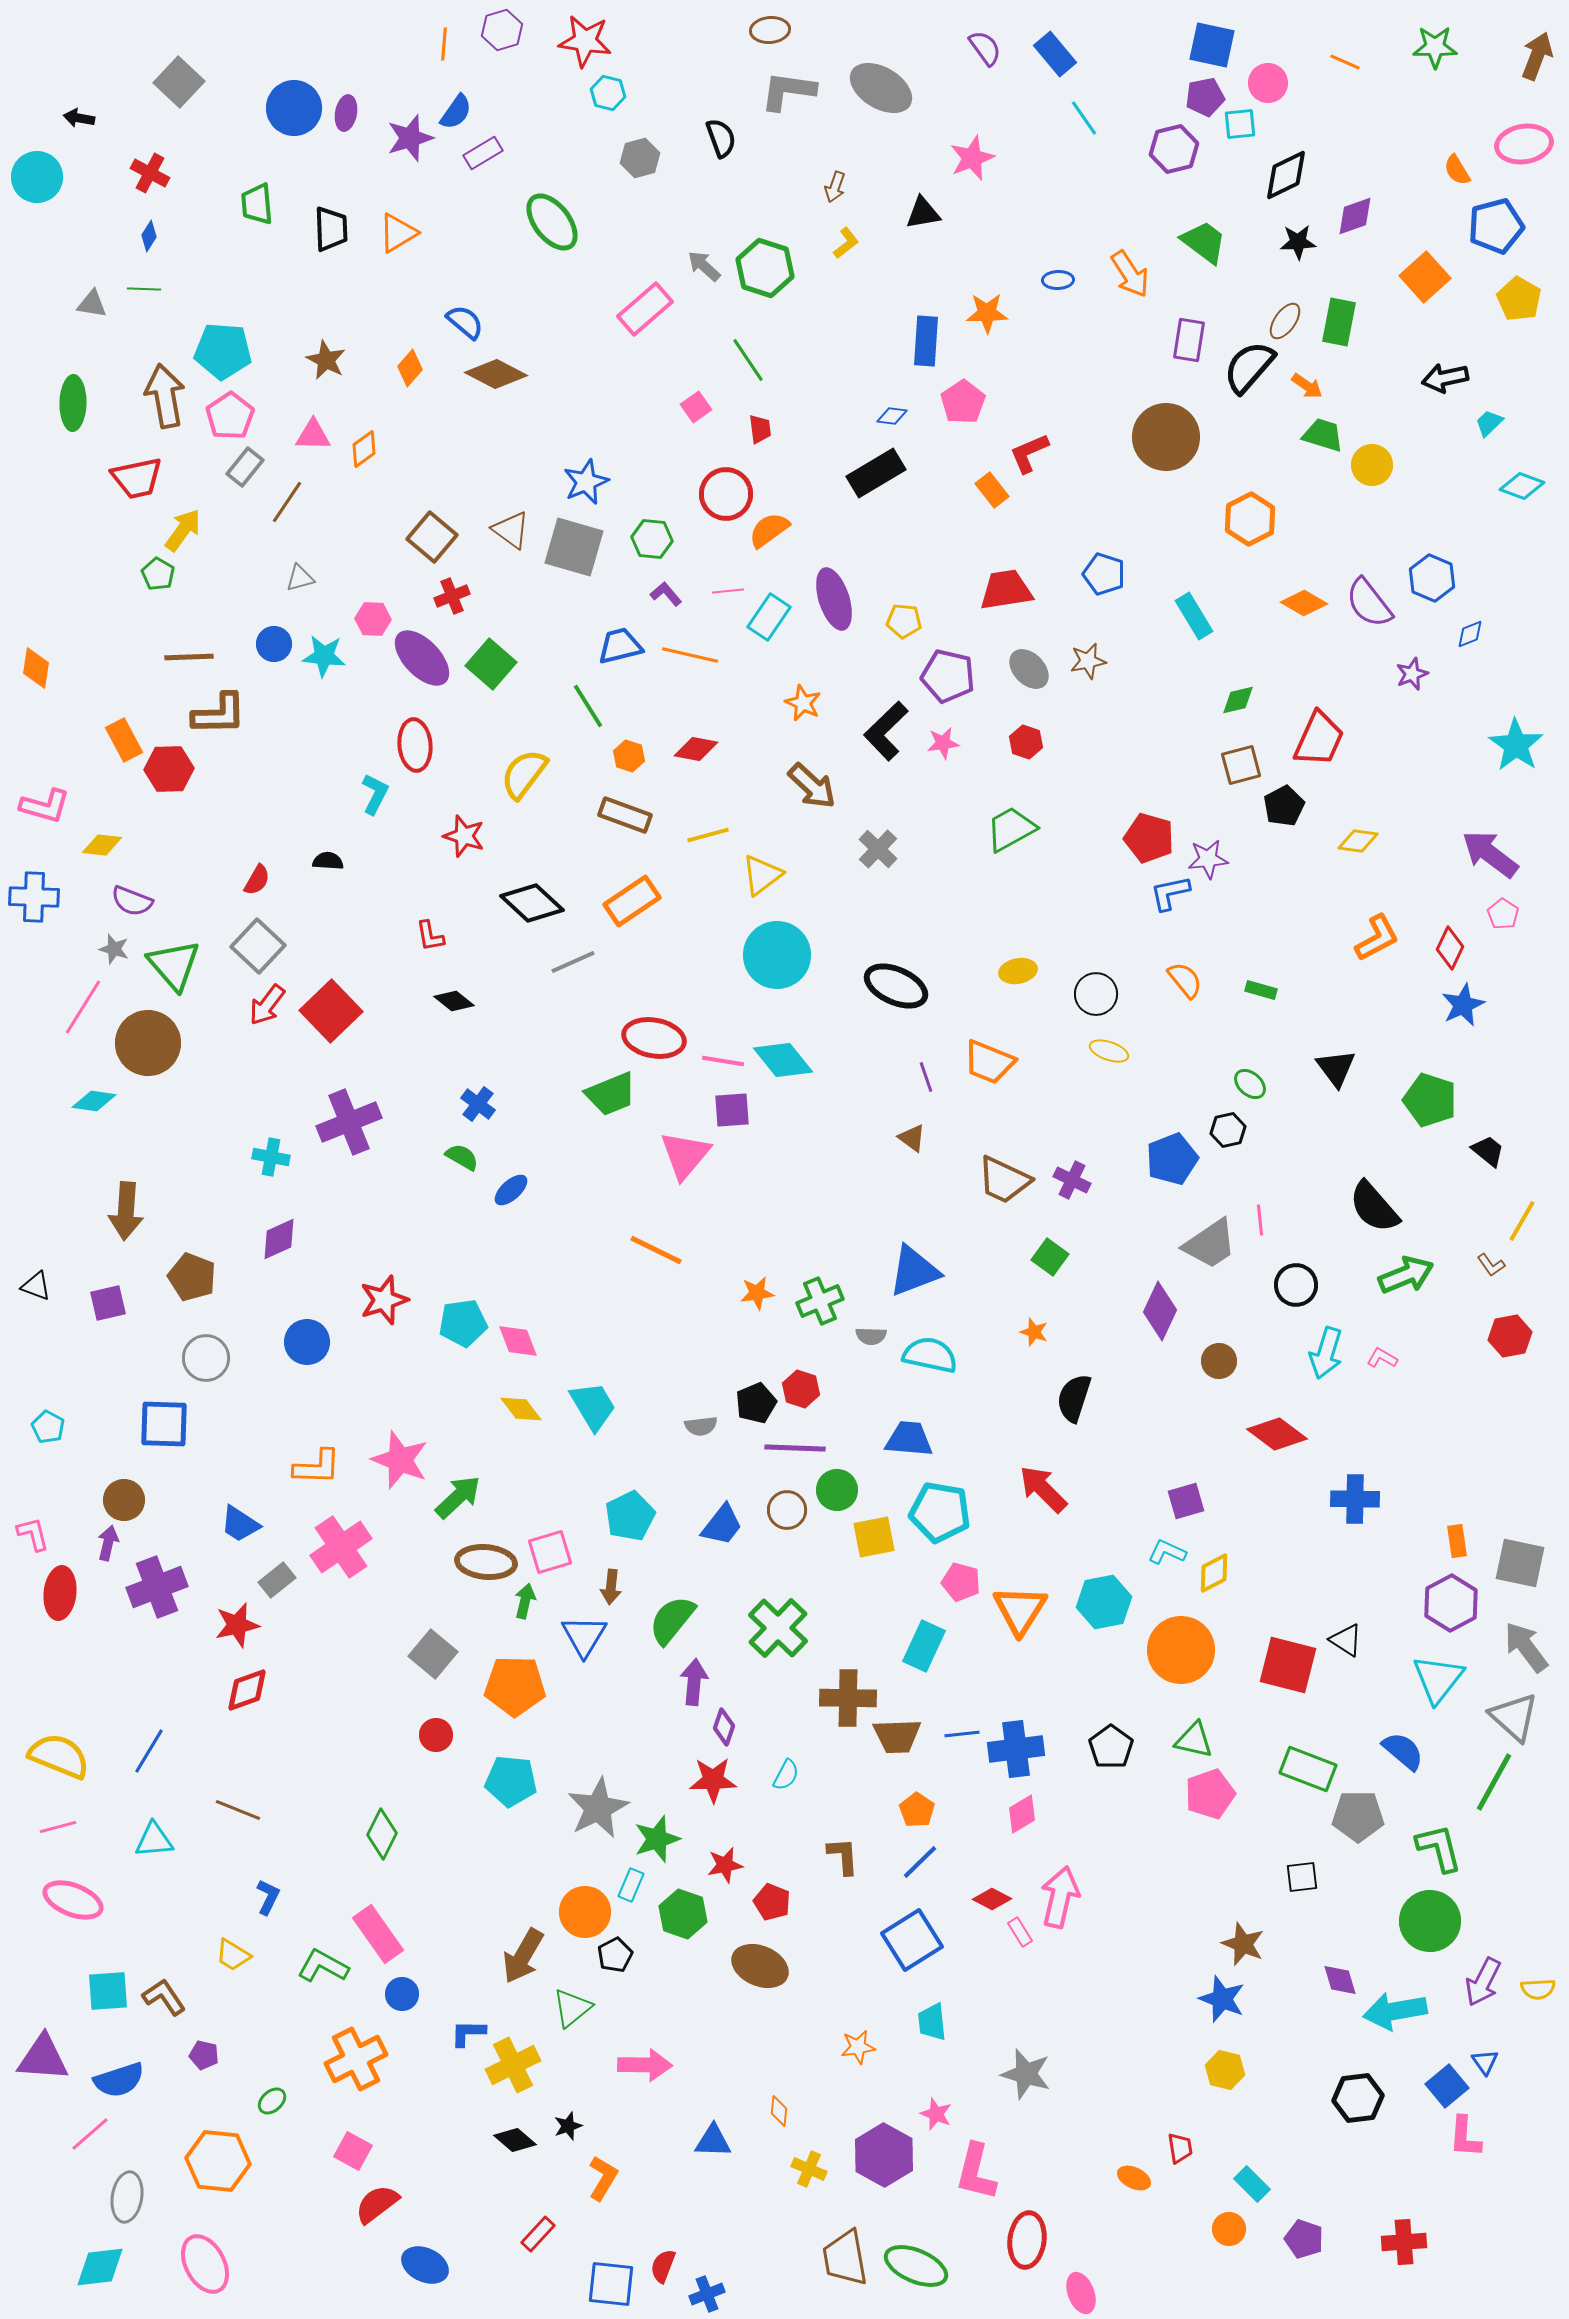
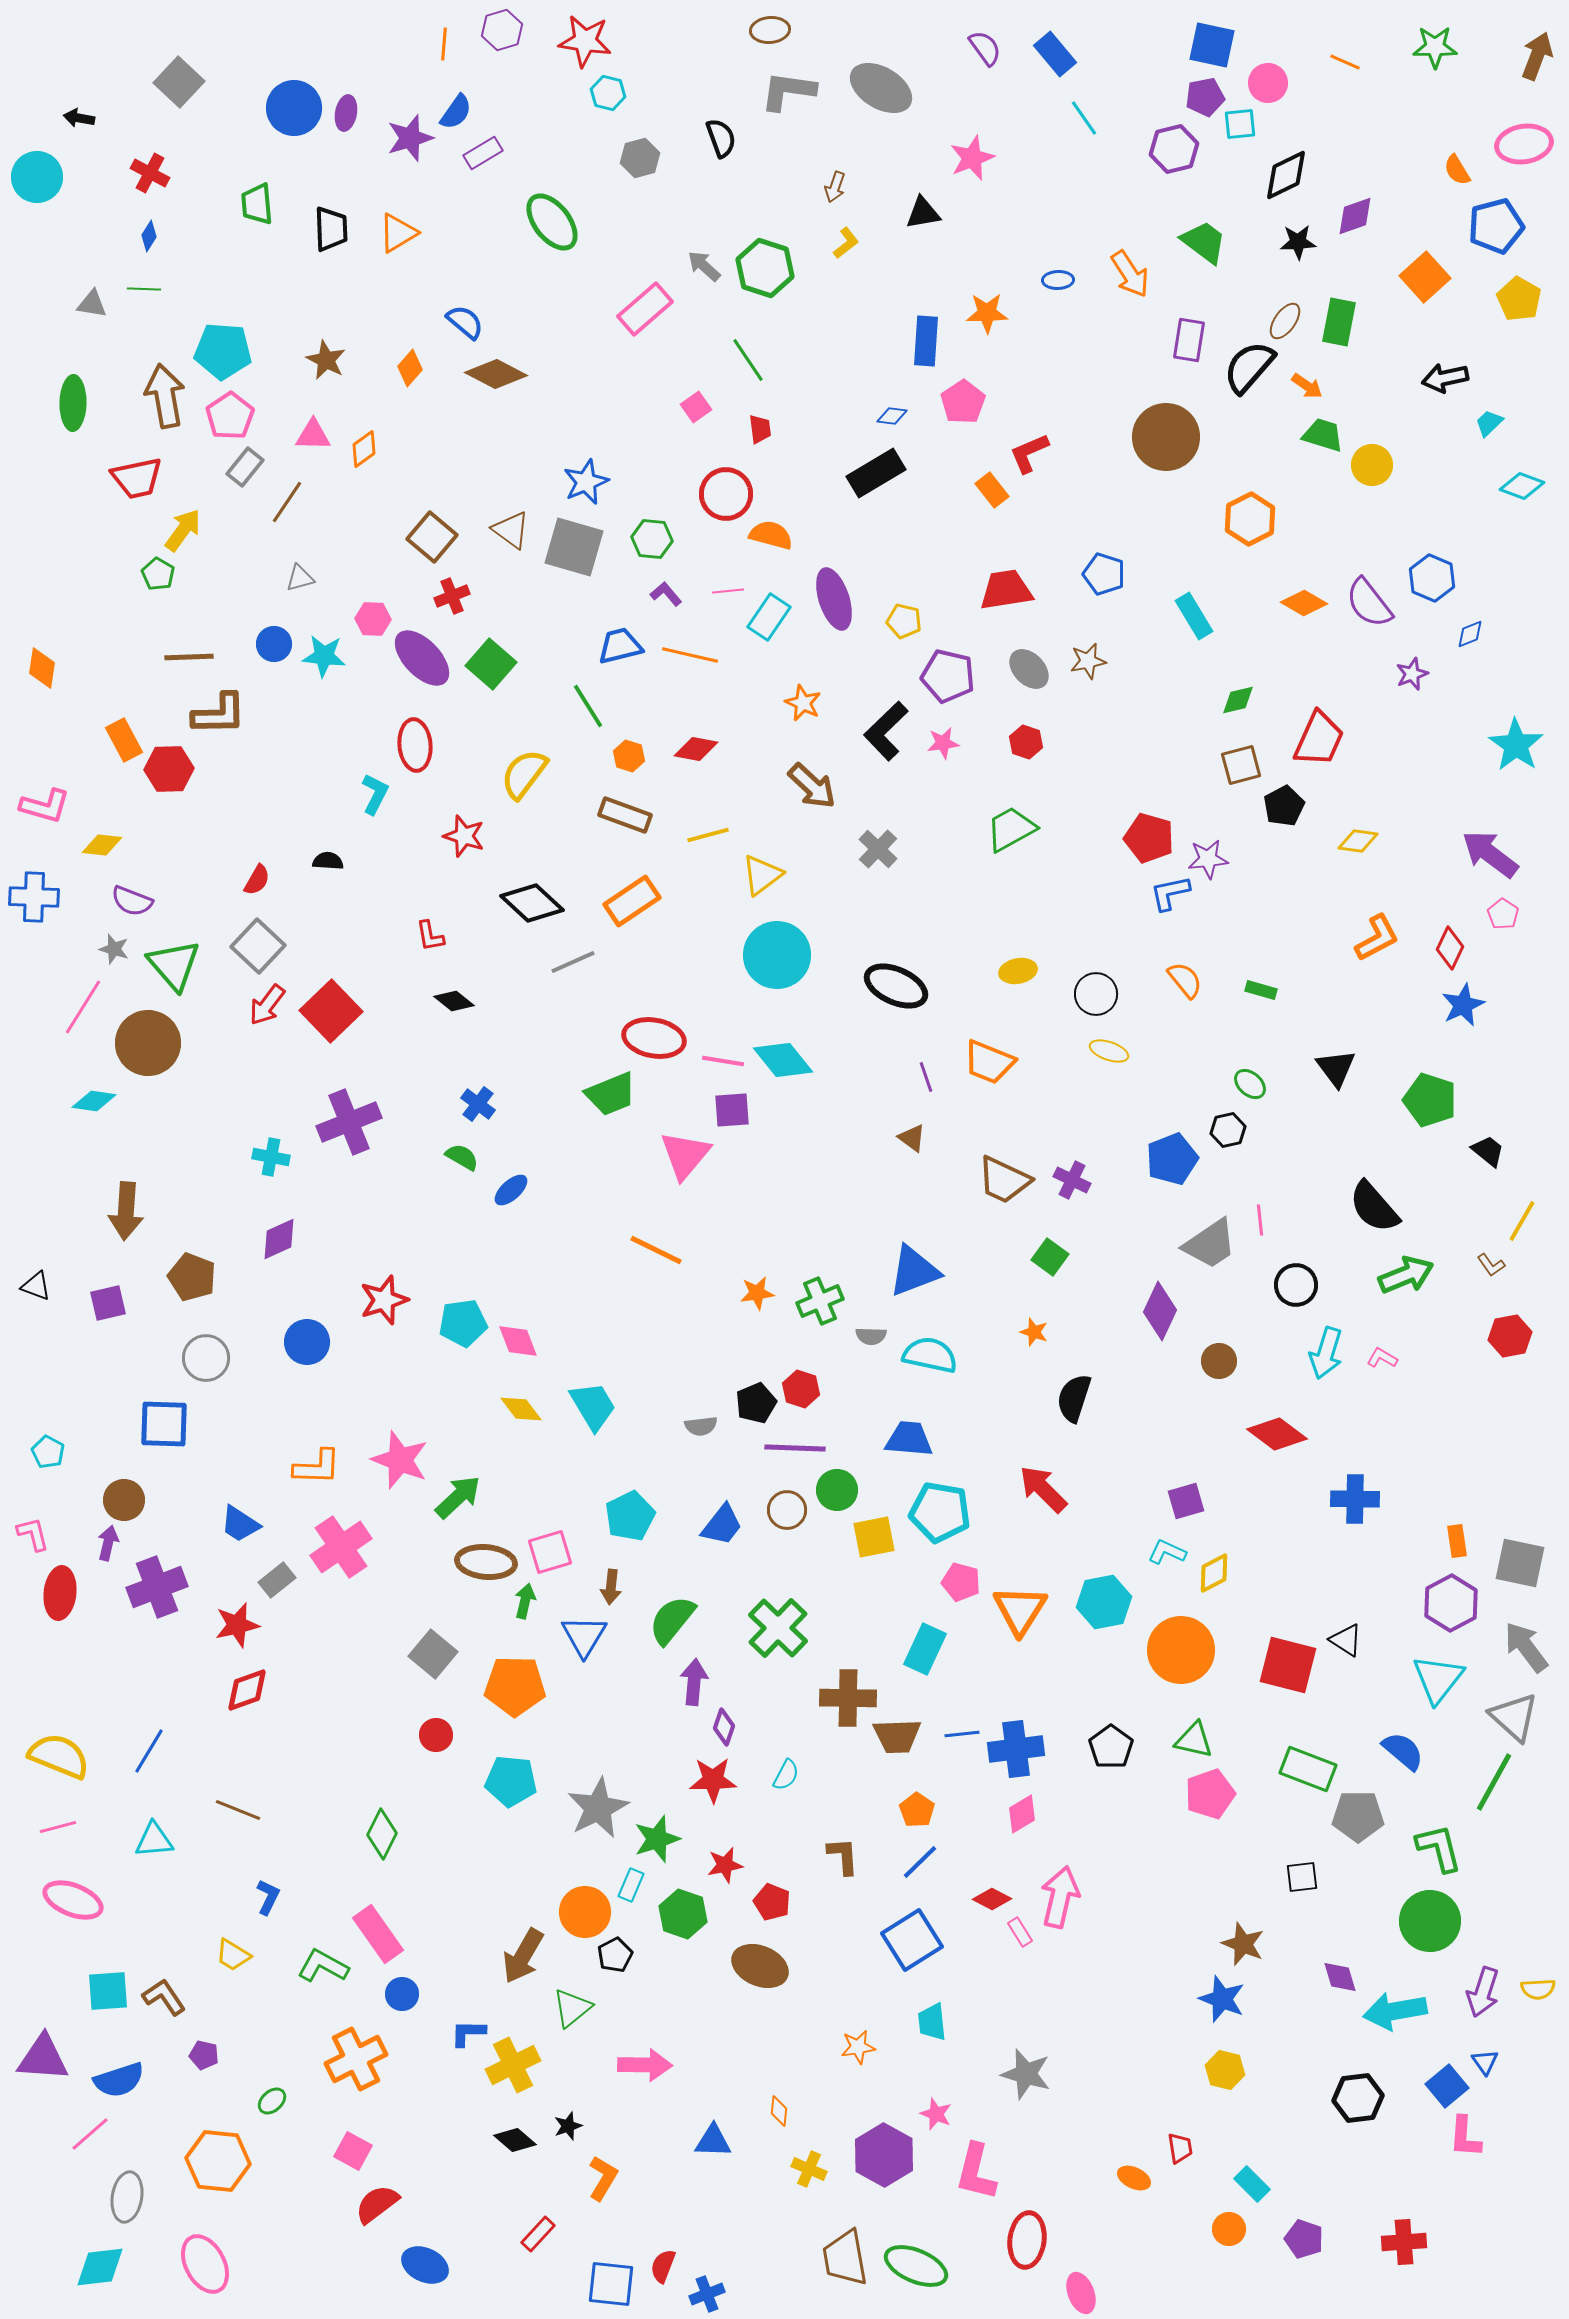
orange semicircle at (769, 530): moved 2 px right, 5 px down; rotated 51 degrees clockwise
yellow pentagon at (904, 621): rotated 8 degrees clockwise
orange diamond at (36, 668): moved 6 px right
cyan pentagon at (48, 1427): moved 25 px down
cyan rectangle at (924, 1646): moved 1 px right, 3 px down
purple diamond at (1340, 1980): moved 3 px up
purple arrow at (1483, 1982): moved 10 px down; rotated 9 degrees counterclockwise
